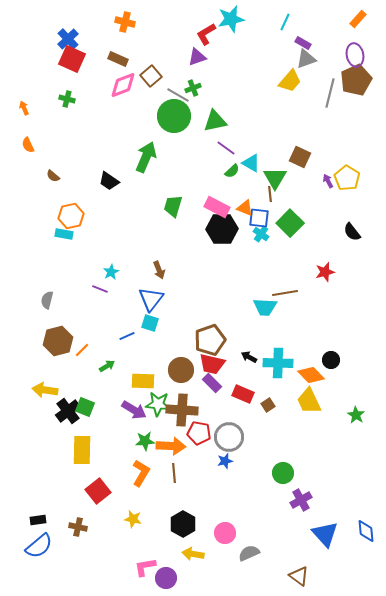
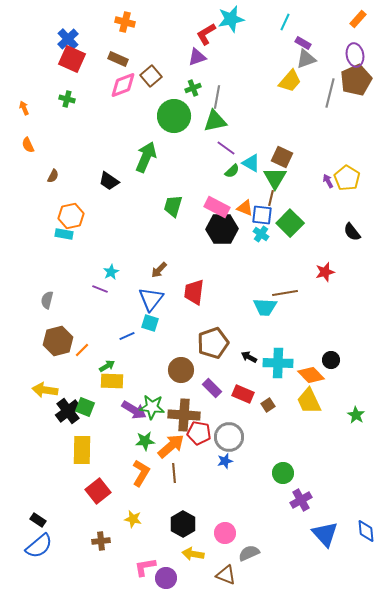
gray line at (178, 95): moved 39 px right, 2 px down; rotated 70 degrees clockwise
brown square at (300, 157): moved 18 px left
brown semicircle at (53, 176): rotated 104 degrees counterclockwise
brown line at (270, 194): moved 1 px right, 4 px down; rotated 21 degrees clockwise
blue square at (259, 218): moved 3 px right, 3 px up
brown arrow at (159, 270): rotated 66 degrees clockwise
brown pentagon at (210, 340): moved 3 px right, 3 px down
red trapezoid at (212, 364): moved 18 px left, 72 px up; rotated 84 degrees clockwise
yellow rectangle at (143, 381): moved 31 px left
purple rectangle at (212, 383): moved 5 px down
green star at (158, 404): moved 6 px left, 3 px down
brown cross at (182, 410): moved 2 px right, 5 px down
orange arrow at (171, 446): rotated 44 degrees counterclockwise
black rectangle at (38, 520): rotated 42 degrees clockwise
brown cross at (78, 527): moved 23 px right, 14 px down; rotated 18 degrees counterclockwise
brown triangle at (299, 576): moved 73 px left, 1 px up; rotated 15 degrees counterclockwise
